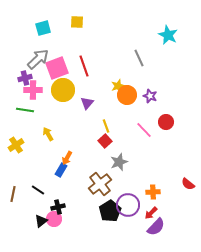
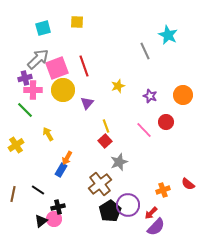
gray line: moved 6 px right, 7 px up
orange circle: moved 56 px right
green line: rotated 36 degrees clockwise
orange cross: moved 10 px right, 2 px up; rotated 16 degrees counterclockwise
